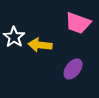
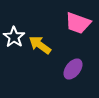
yellow arrow: rotated 30 degrees clockwise
